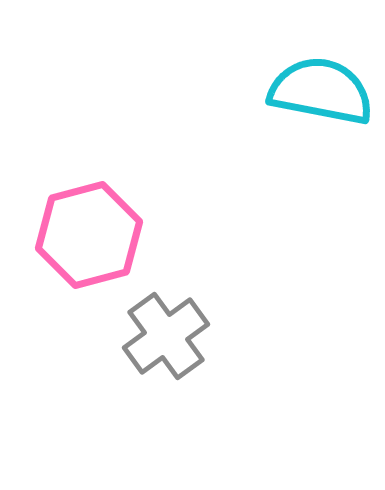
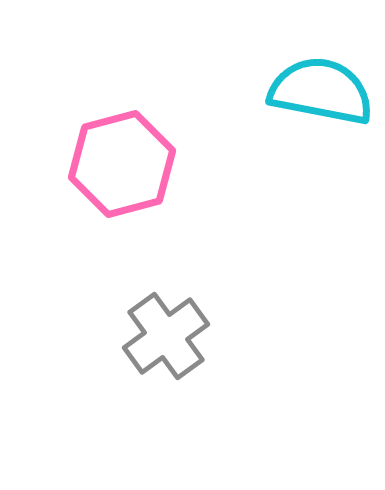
pink hexagon: moved 33 px right, 71 px up
